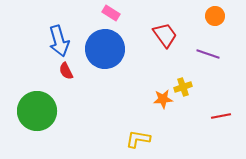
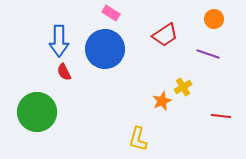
orange circle: moved 1 px left, 3 px down
red trapezoid: rotated 92 degrees clockwise
blue arrow: rotated 16 degrees clockwise
red semicircle: moved 2 px left, 1 px down
yellow cross: rotated 12 degrees counterclockwise
orange star: moved 1 px left, 2 px down; rotated 18 degrees counterclockwise
green circle: moved 1 px down
red line: rotated 18 degrees clockwise
yellow L-shape: rotated 85 degrees counterclockwise
